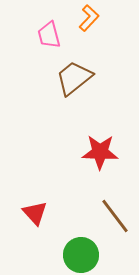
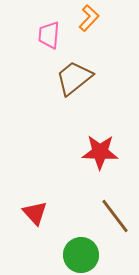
pink trapezoid: rotated 20 degrees clockwise
